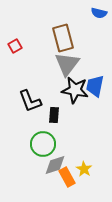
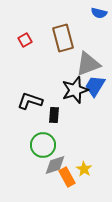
red square: moved 10 px right, 6 px up
gray triangle: moved 21 px right; rotated 32 degrees clockwise
blue trapezoid: rotated 20 degrees clockwise
black star: rotated 28 degrees counterclockwise
black L-shape: rotated 130 degrees clockwise
green circle: moved 1 px down
